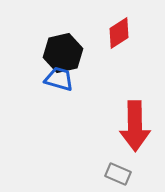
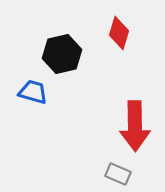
red diamond: rotated 40 degrees counterclockwise
black hexagon: moved 1 px left, 1 px down
blue trapezoid: moved 26 px left, 13 px down
